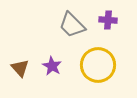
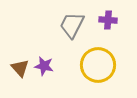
gray trapezoid: rotated 72 degrees clockwise
purple star: moved 8 px left; rotated 18 degrees counterclockwise
